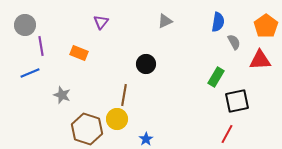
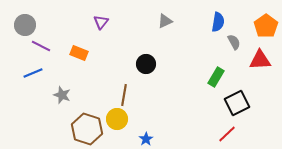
purple line: rotated 54 degrees counterclockwise
blue line: moved 3 px right
black square: moved 2 px down; rotated 15 degrees counterclockwise
red line: rotated 18 degrees clockwise
